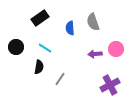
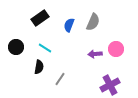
gray semicircle: rotated 138 degrees counterclockwise
blue semicircle: moved 1 px left, 3 px up; rotated 24 degrees clockwise
